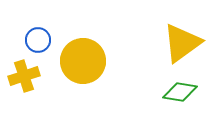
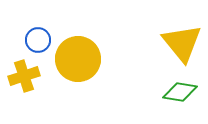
yellow triangle: rotated 33 degrees counterclockwise
yellow circle: moved 5 px left, 2 px up
